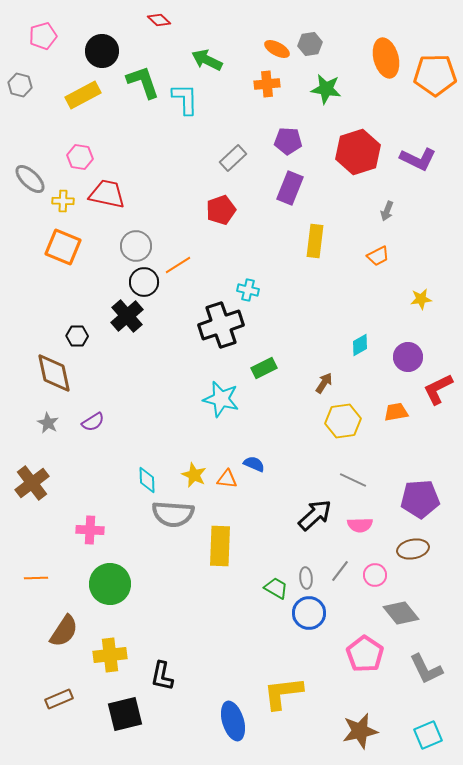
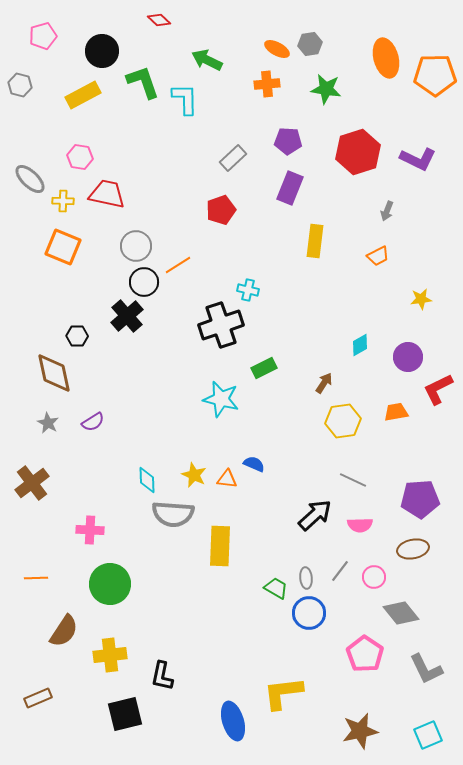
pink circle at (375, 575): moved 1 px left, 2 px down
brown rectangle at (59, 699): moved 21 px left, 1 px up
